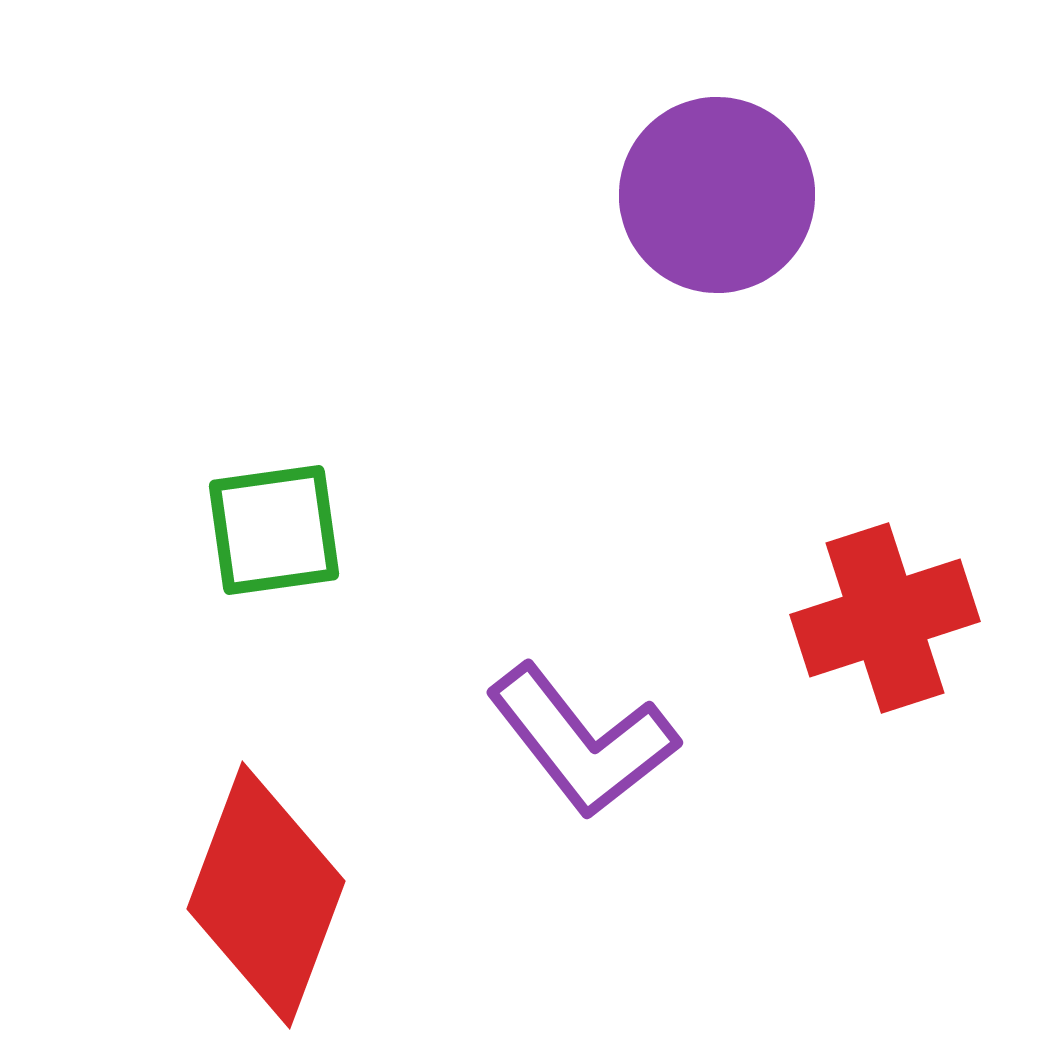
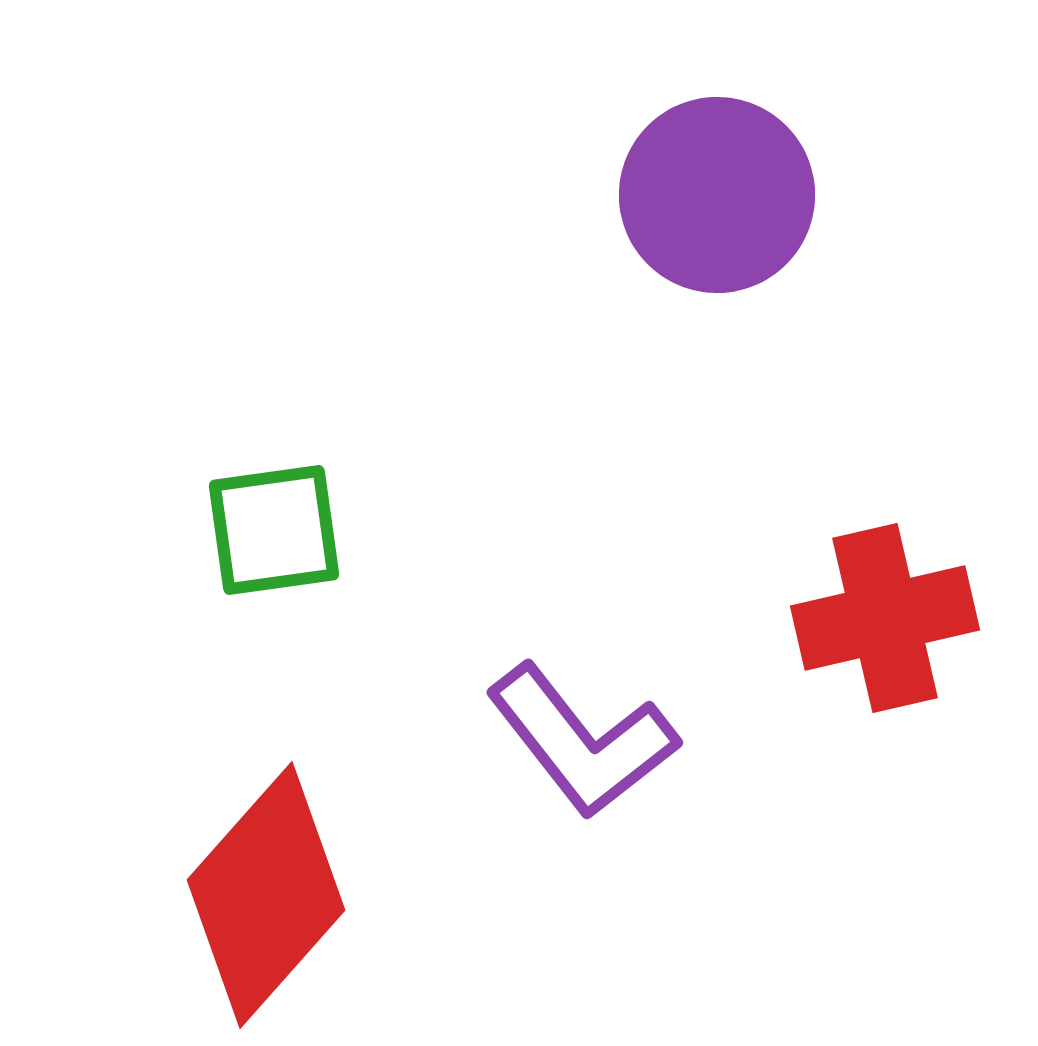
red cross: rotated 5 degrees clockwise
red diamond: rotated 21 degrees clockwise
